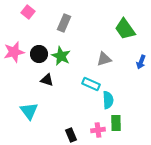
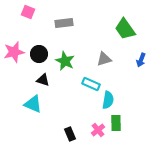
pink square: rotated 16 degrees counterclockwise
gray rectangle: rotated 60 degrees clockwise
green star: moved 4 px right, 5 px down
blue arrow: moved 2 px up
black triangle: moved 4 px left
cyan semicircle: rotated 12 degrees clockwise
cyan triangle: moved 4 px right, 7 px up; rotated 30 degrees counterclockwise
pink cross: rotated 32 degrees counterclockwise
black rectangle: moved 1 px left, 1 px up
